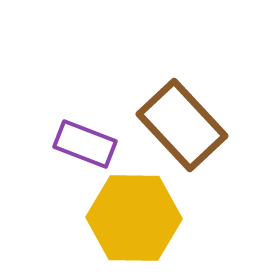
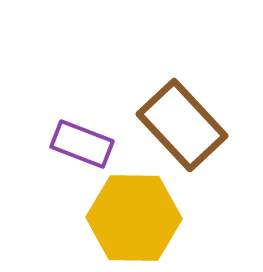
purple rectangle: moved 3 px left
